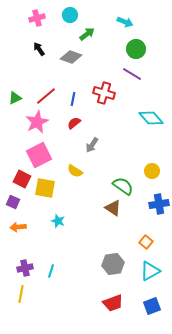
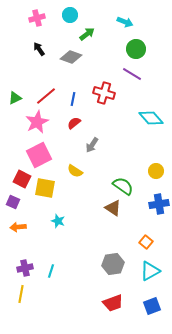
yellow circle: moved 4 px right
